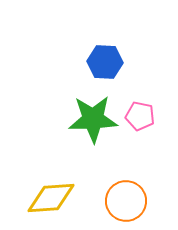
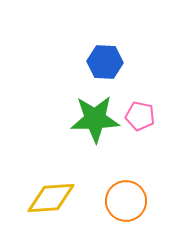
green star: moved 2 px right
